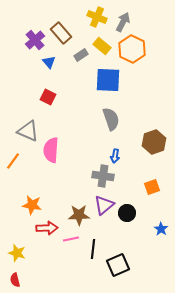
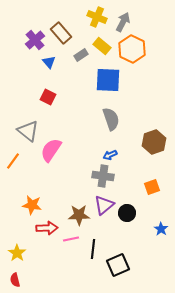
gray triangle: rotated 15 degrees clockwise
pink semicircle: rotated 30 degrees clockwise
blue arrow: moved 5 px left, 1 px up; rotated 56 degrees clockwise
yellow star: rotated 18 degrees clockwise
